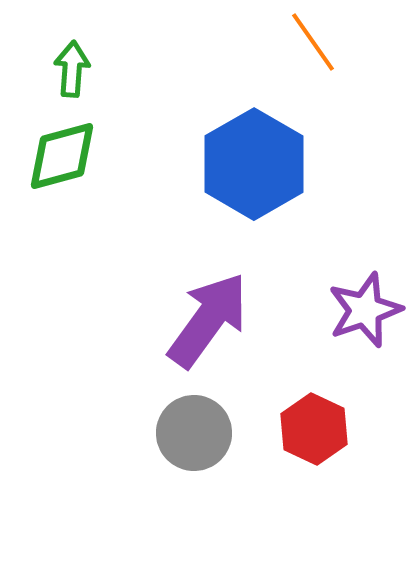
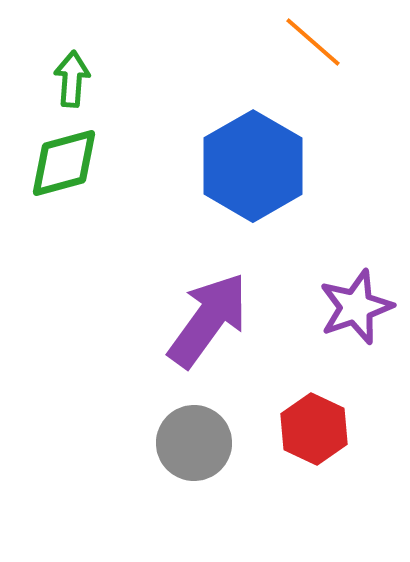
orange line: rotated 14 degrees counterclockwise
green arrow: moved 10 px down
green diamond: moved 2 px right, 7 px down
blue hexagon: moved 1 px left, 2 px down
purple star: moved 9 px left, 3 px up
gray circle: moved 10 px down
